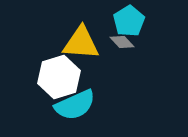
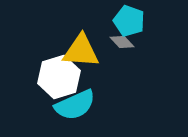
cyan pentagon: rotated 20 degrees counterclockwise
yellow triangle: moved 8 px down
